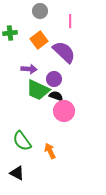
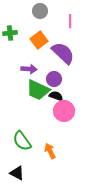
purple semicircle: moved 1 px left, 1 px down
